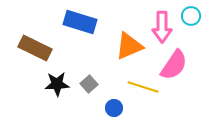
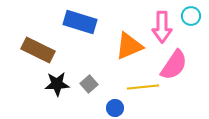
brown rectangle: moved 3 px right, 2 px down
yellow line: rotated 24 degrees counterclockwise
blue circle: moved 1 px right
